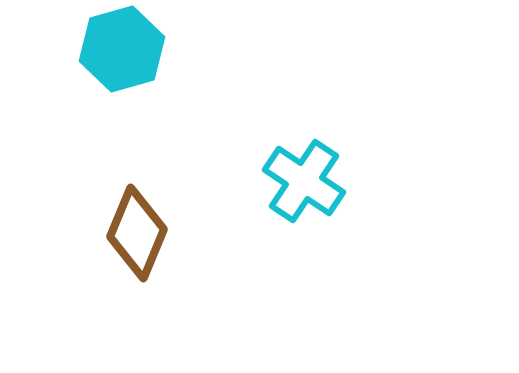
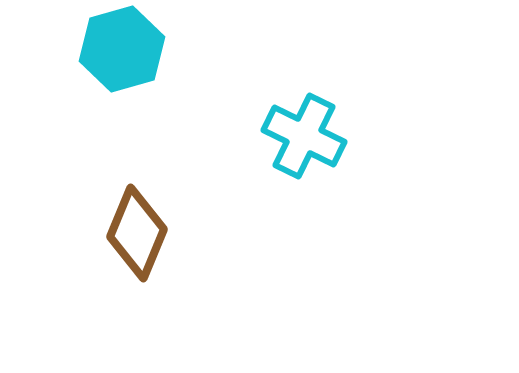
cyan cross: moved 45 px up; rotated 8 degrees counterclockwise
